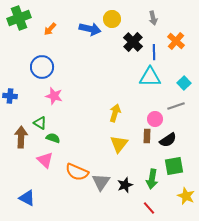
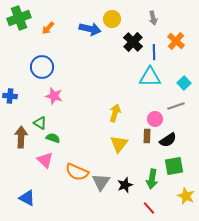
orange arrow: moved 2 px left, 1 px up
